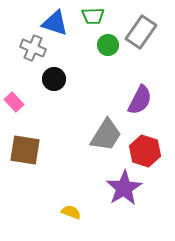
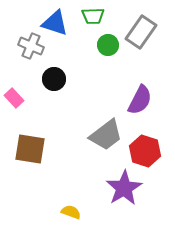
gray cross: moved 2 px left, 2 px up
pink rectangle: moved 4 px up
gray trapezoid: rotated 21 degrees clockwise
brown square: moved 5 px right, 1 px up
